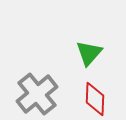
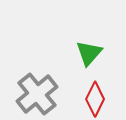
red diamond: rotated 24 degrees clockwise
